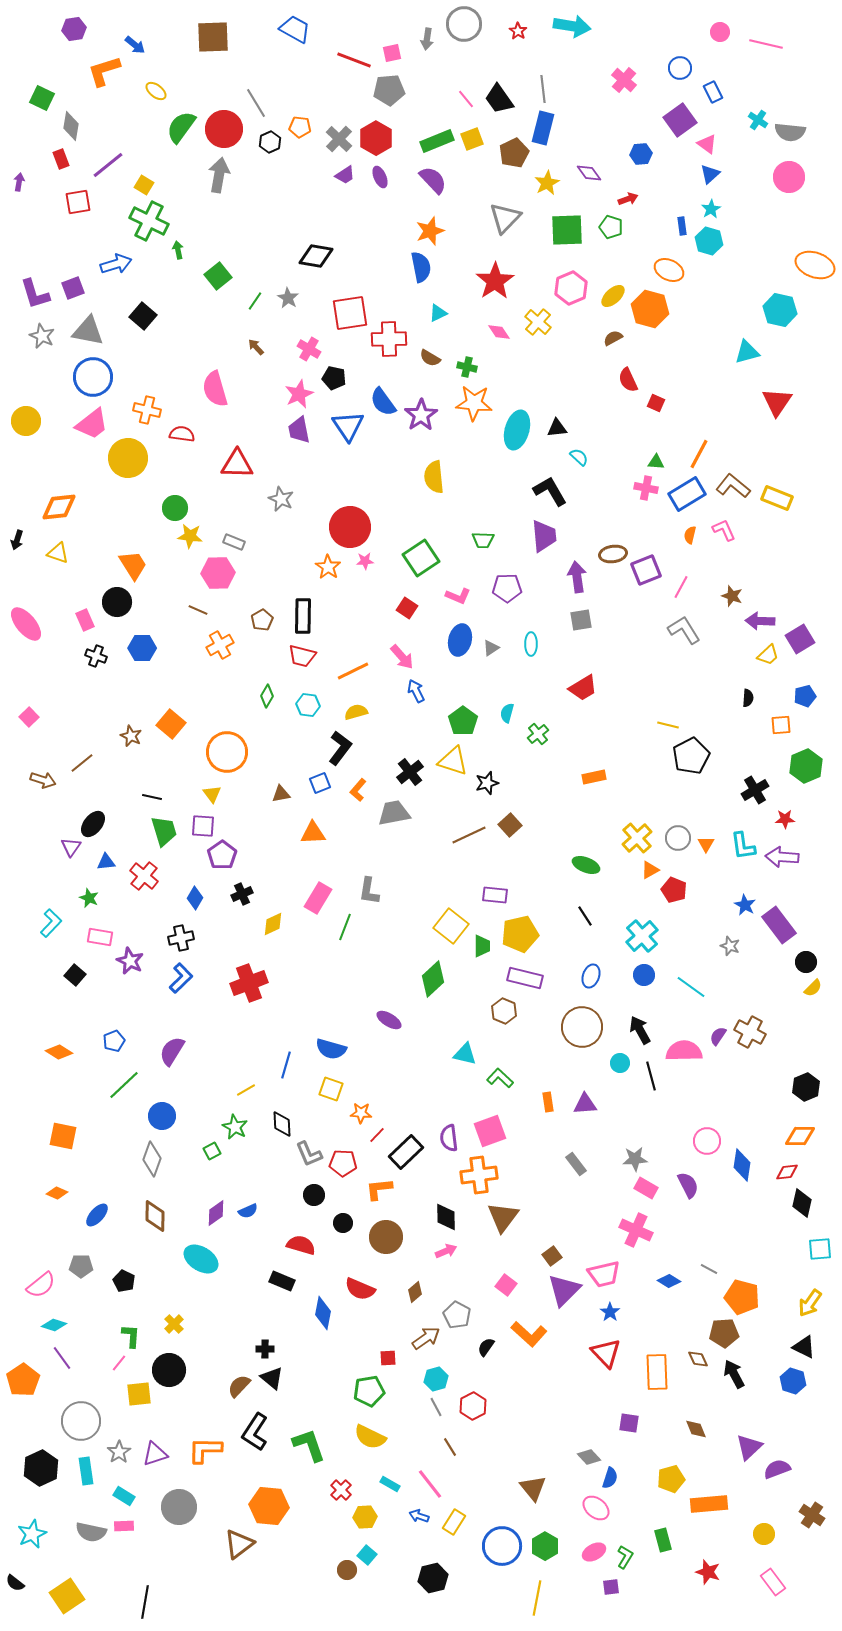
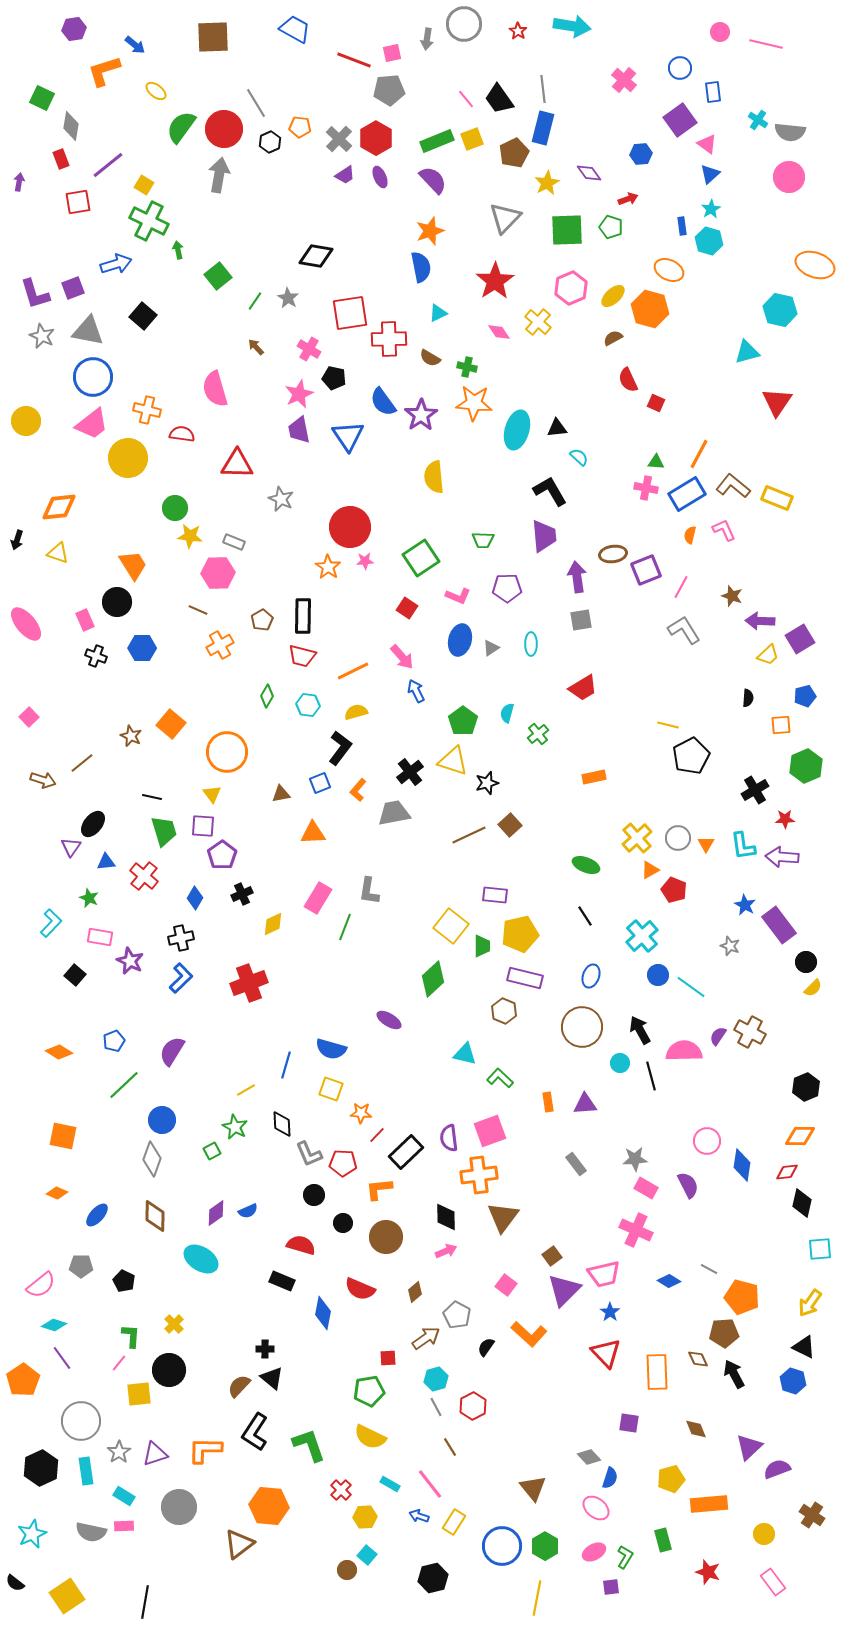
blue rectangle at (713, 92): rotated 20 degrees clockwise
blue triangle at (348, 426): moved 10 px down
blue circle at (644, 975): moved 14 px right
blue circle at (162, 1116): moved 4 px down
